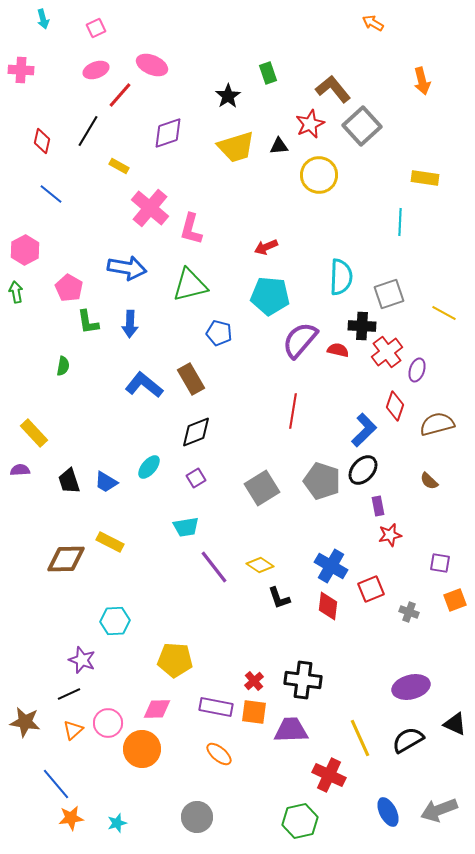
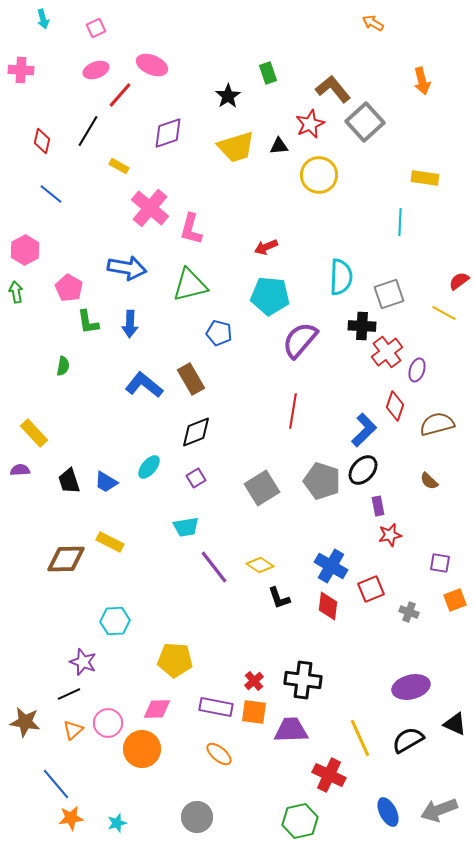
gray square at (362, 126): moved 3 px right, 4 px up
red semicircle at (338, 350): moved 121 px right, 69 px up; rotated 50 degrees counterclockwise
purple star at (82, 660): moved 1 px right, 2 px down
